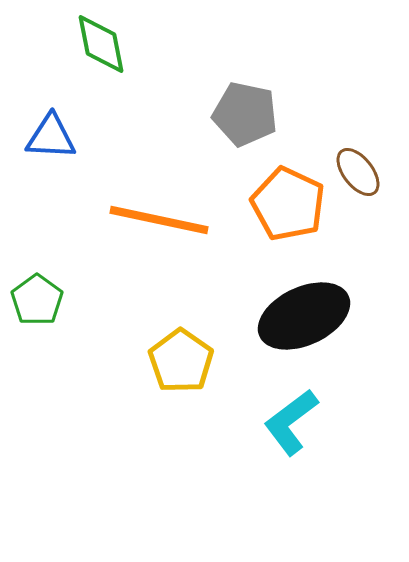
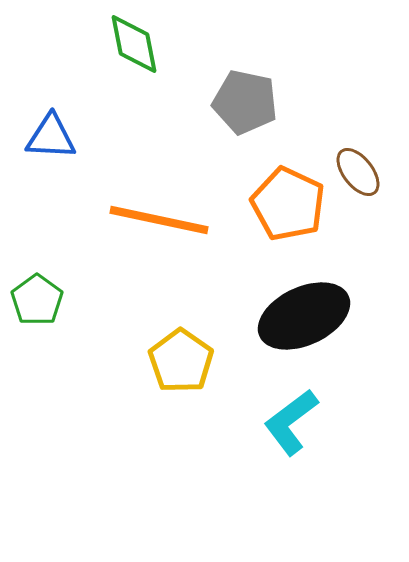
green diamond: moved 33 px right
gray pentagon: moved 12 px up
